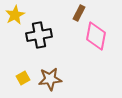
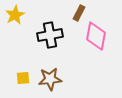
black cross: moved 11 px right
yellow square: rotated 24 degrees clockwise
